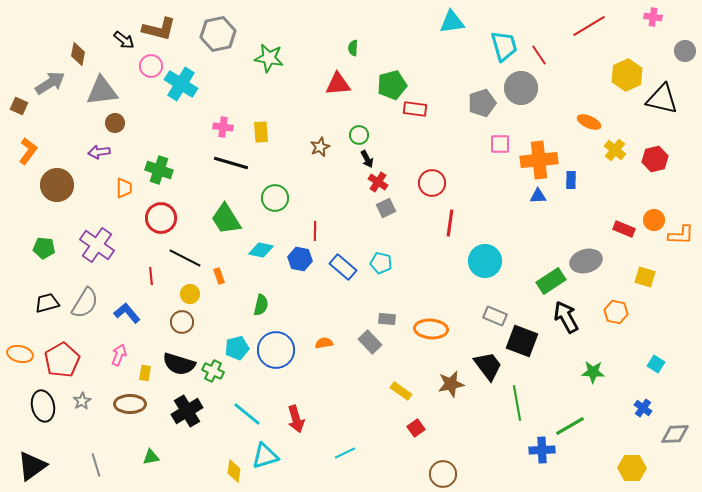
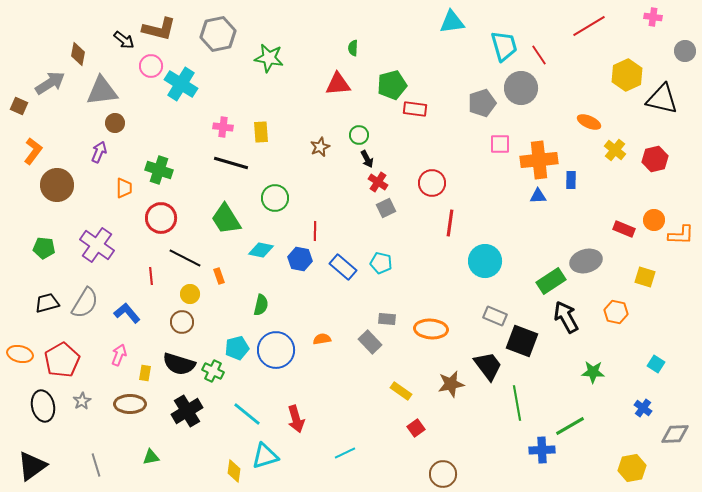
orange L-shape at (28, 151): moved 5 px right
purple arrow at (99, 152): rotated 120 degrees clockwise
orange semicircle at (324, 343): moved 2 px left, 4 px up
yellow hexagon at (632, 468): rotated 12 degrees counterclockwise
